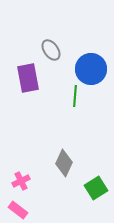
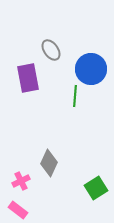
gray diamond: moved 15 px left
